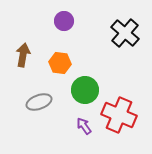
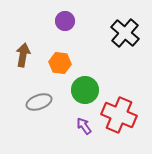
purple circle: moved 1 px right
